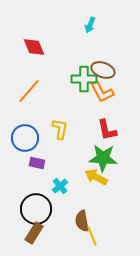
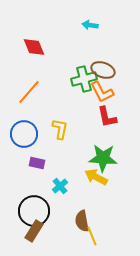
cyan arrow: rotated 77 degrees clockwise
green cross: rotated 15 degrees counterclockwise
orange line: moved 1 px down
red L-shape: moved 13 px up
blue circle: moved 1 px left, 4 px up
black circle: moved 2 px left, 2 px down
brown rectangle: moved 2 px up
